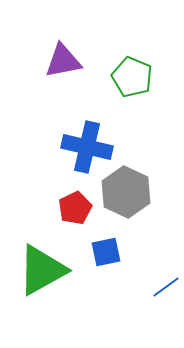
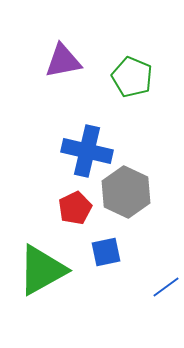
blue cross: moved 4 px down
